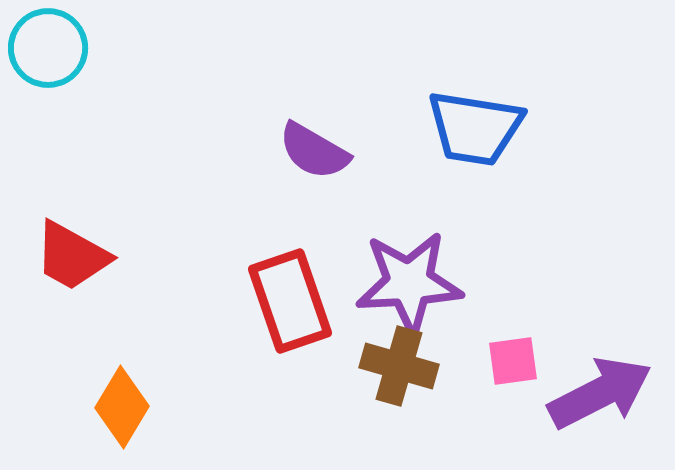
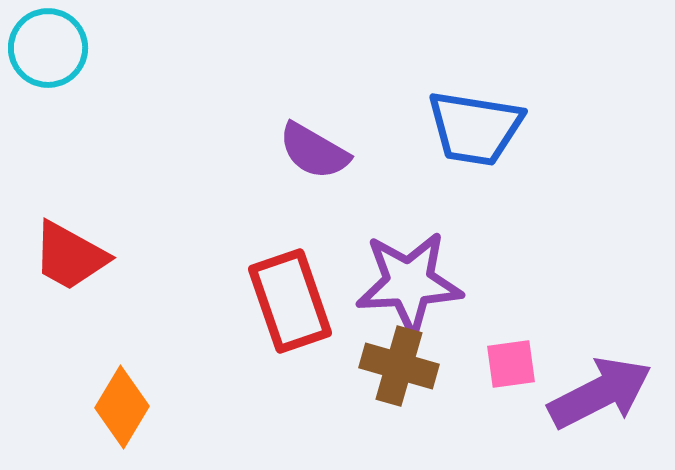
red trapezoid: moved 2 px left
pink square: moved 2 px left, 3 px down
